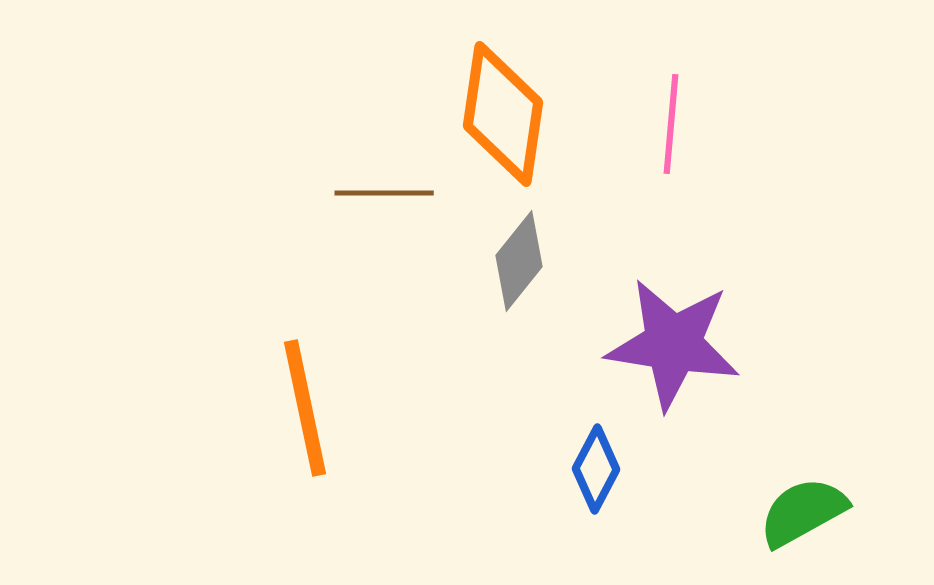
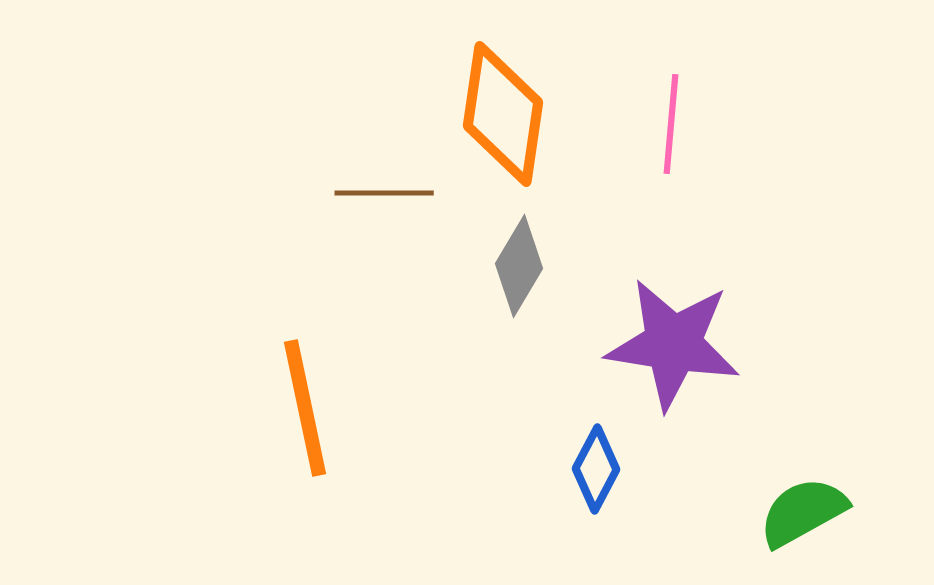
gray diamond: moved 5 px down; rotated 8 degrees counterclockwise
